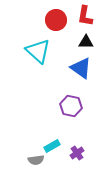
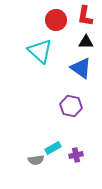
cyan triangle: moved 2 px right
cyan rectangle: moved 1 px right, 2 px down
purple cross: moved 1 px left, 2 px down; rotated 24 degrees clockwise
